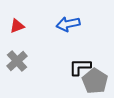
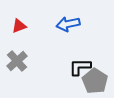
red triangle: moved 2 px right
